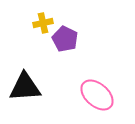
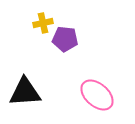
purple pentagon: rotated 20 degrees counterclockwise
black triangle: moved 5 px down
